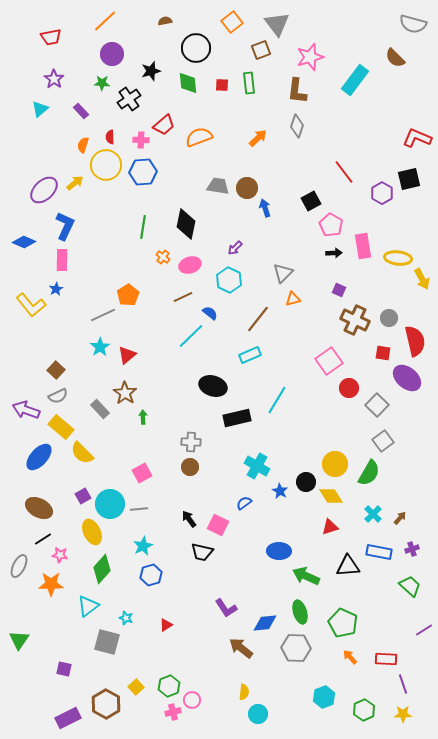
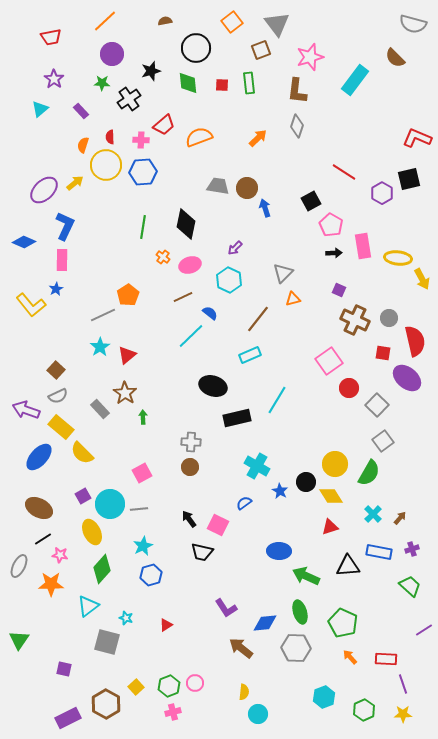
red line at (344, 172): rotated 20 degrees counterclockwise
pink circle at (192, 700): moved 3 px right, 17 px up
